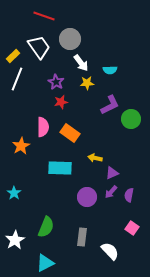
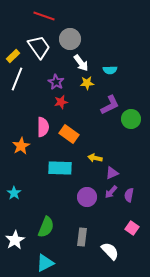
orange rectangle: moved 1 px left, 1 px down
